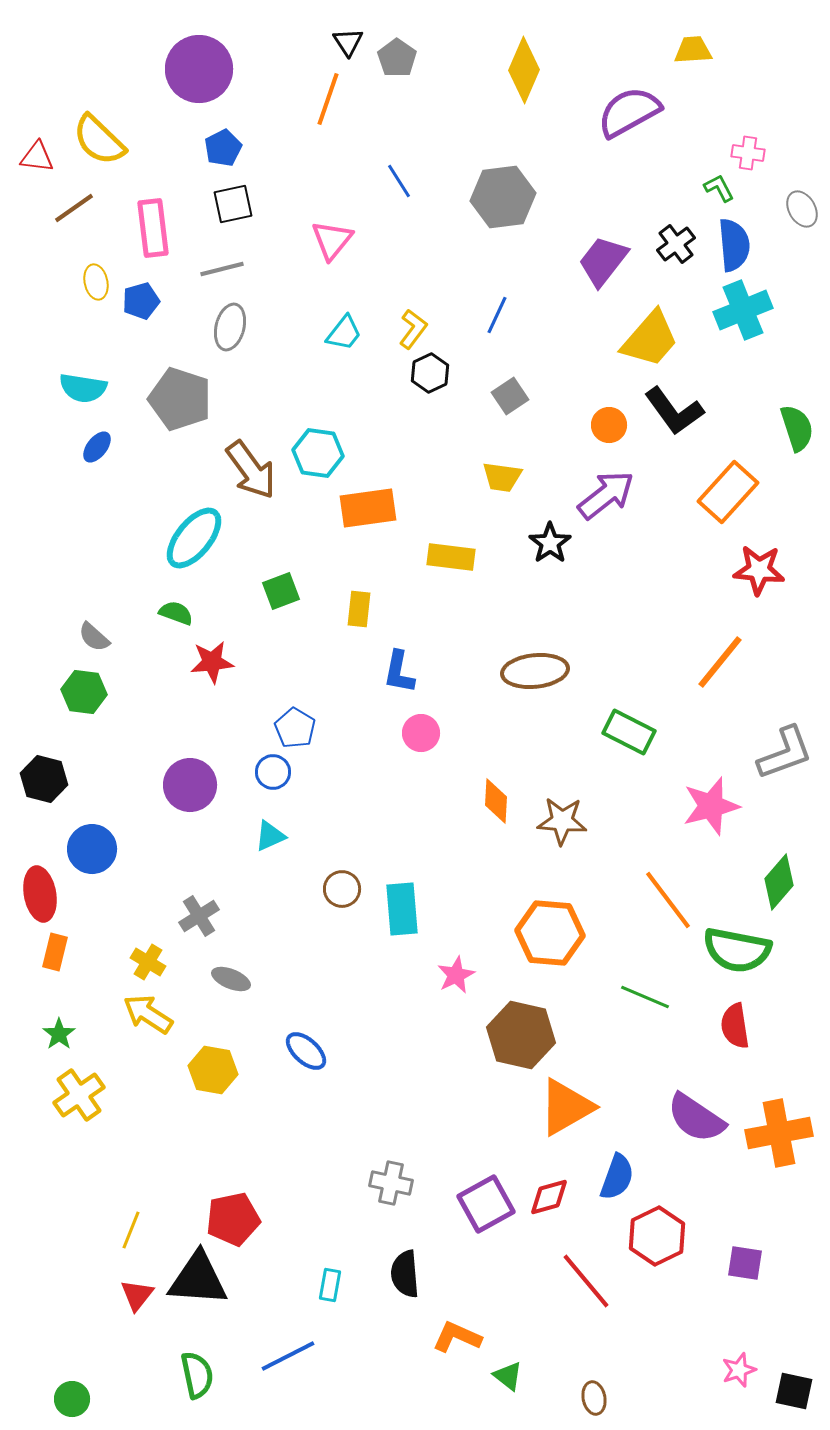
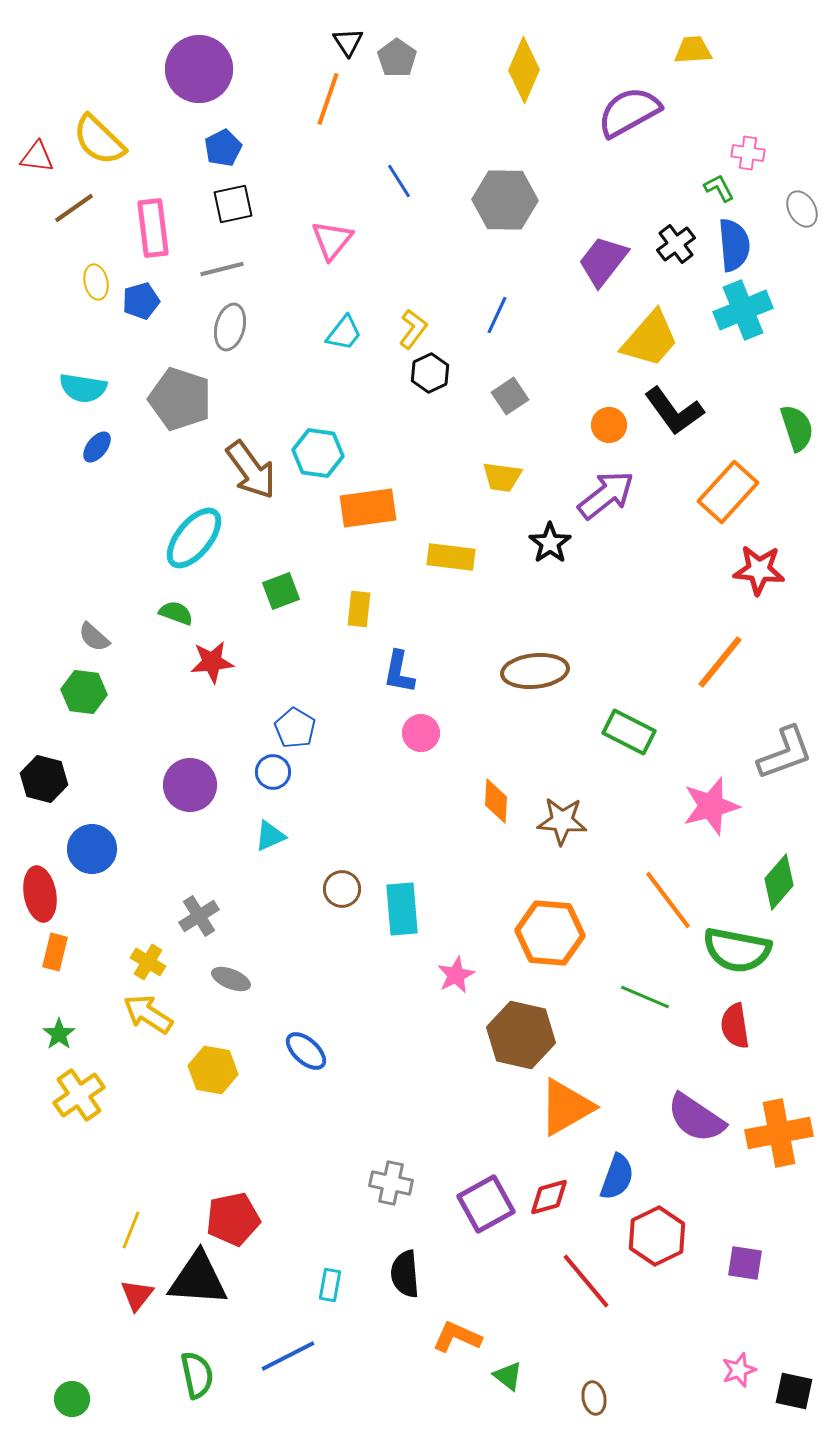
gray hexagon at (503, 197): moved 2 px right, 3 px down; rotated 8 degrees clockwise
